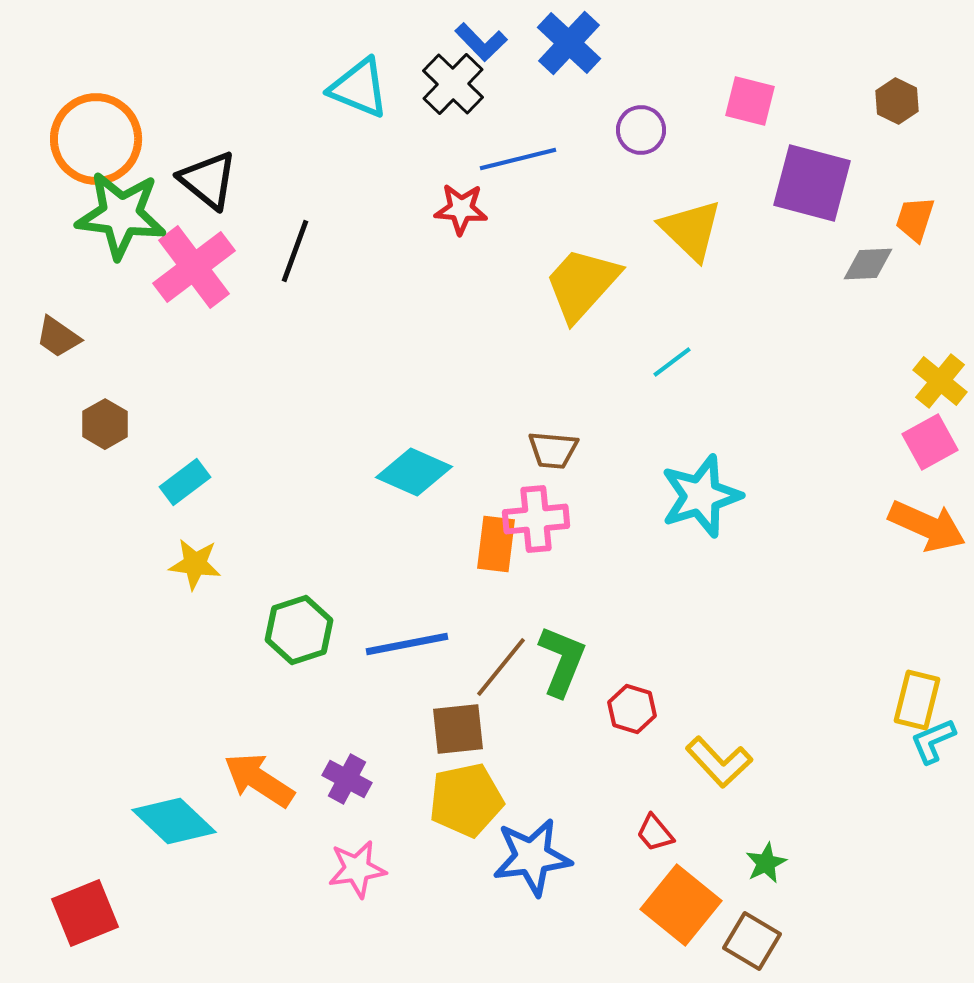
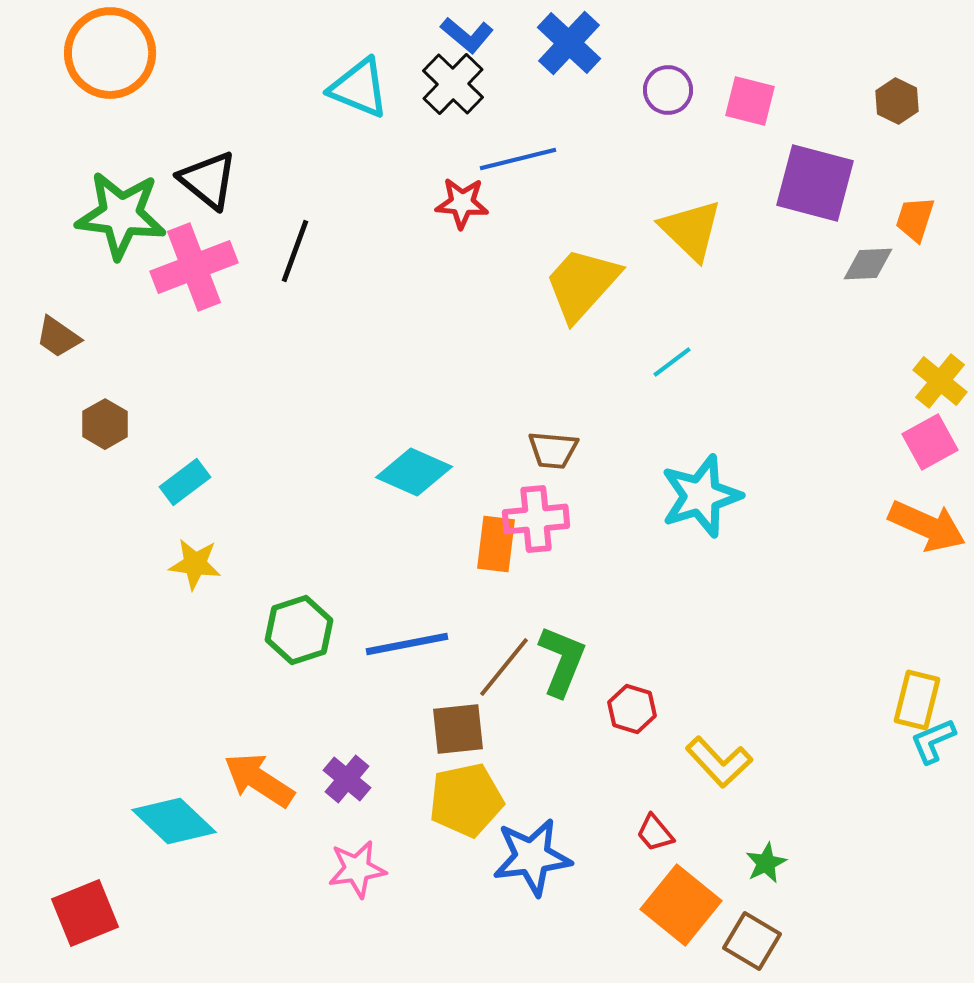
blue L-shape at (481, 42): moved 14 px left, 7 px up; rotated 6 degrees counterclockwise
purple circle at (641, 130): moved 27 px right, 40 px up
orange circle at (96, 139): moved 14 px right, 86 px up
purple square at (812, 183): moved 3 px right
red star at (461, 209): moved 1 px right, 6 px up
pink cross at (194, 267): rotated 16 degrees clockwise
brown line at (501, 667): moved 3 px right
purple cross at (347, 779): rotated 12 degrees clockwise
